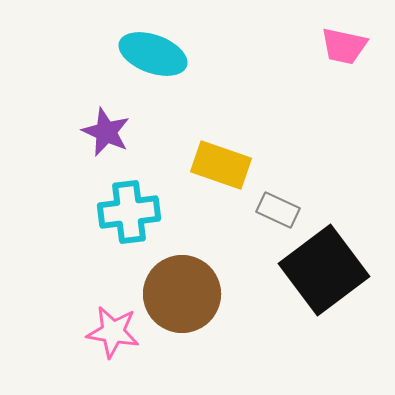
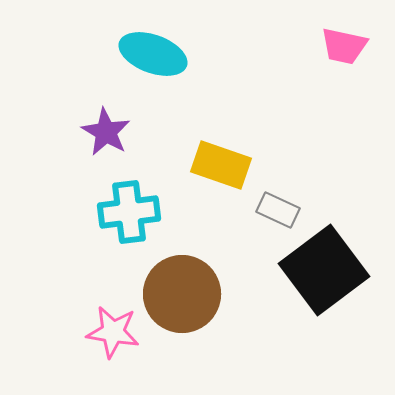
purple star: rotated 6 degrees clockwise
